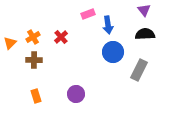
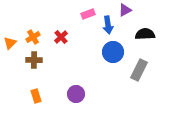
purple triangle: moved 19 px left; rotated 40 degrees clockwise
